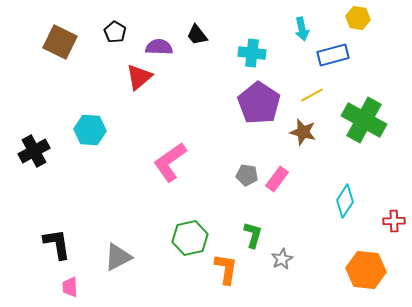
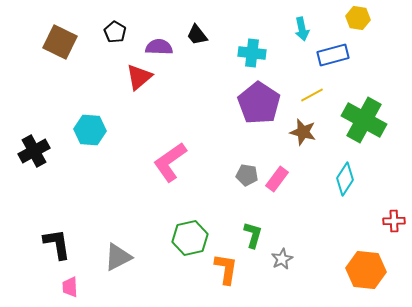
cyan diamond: moved 22 px up
